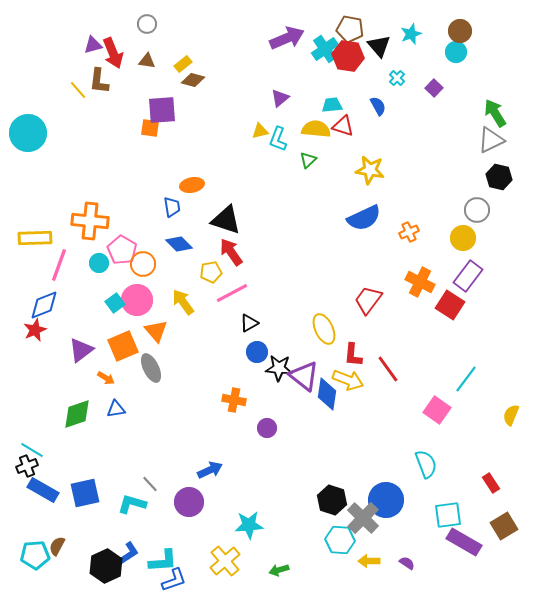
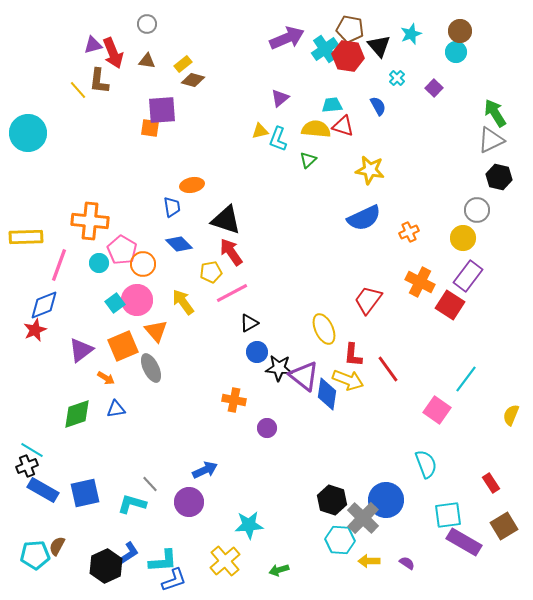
yellow rectangle at (35, 238): moved 9 px left, 1 px up
blue arrow at (210, 470): moved 5 px left
